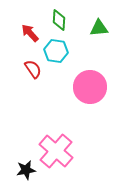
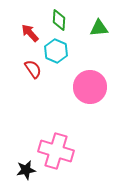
cyan hexagon: rotated 15 degrees clockwise
pink cross: rotated 24 degrees counterclockwise
